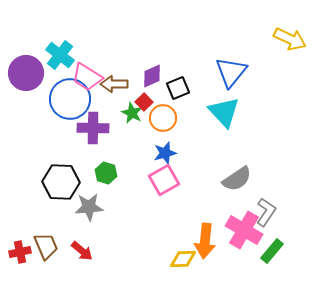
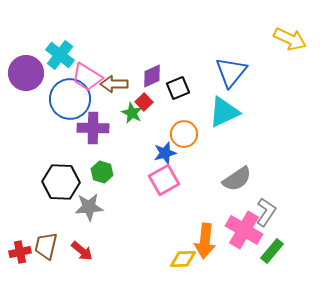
cyan triangle: rotated 48 degrees clockwise
orange circle: moved 21 px right, 16 px down
green hexagon: moved 4 px left, 1 px up
brown trapezoid: rotated 144 degrees counterclockwise
